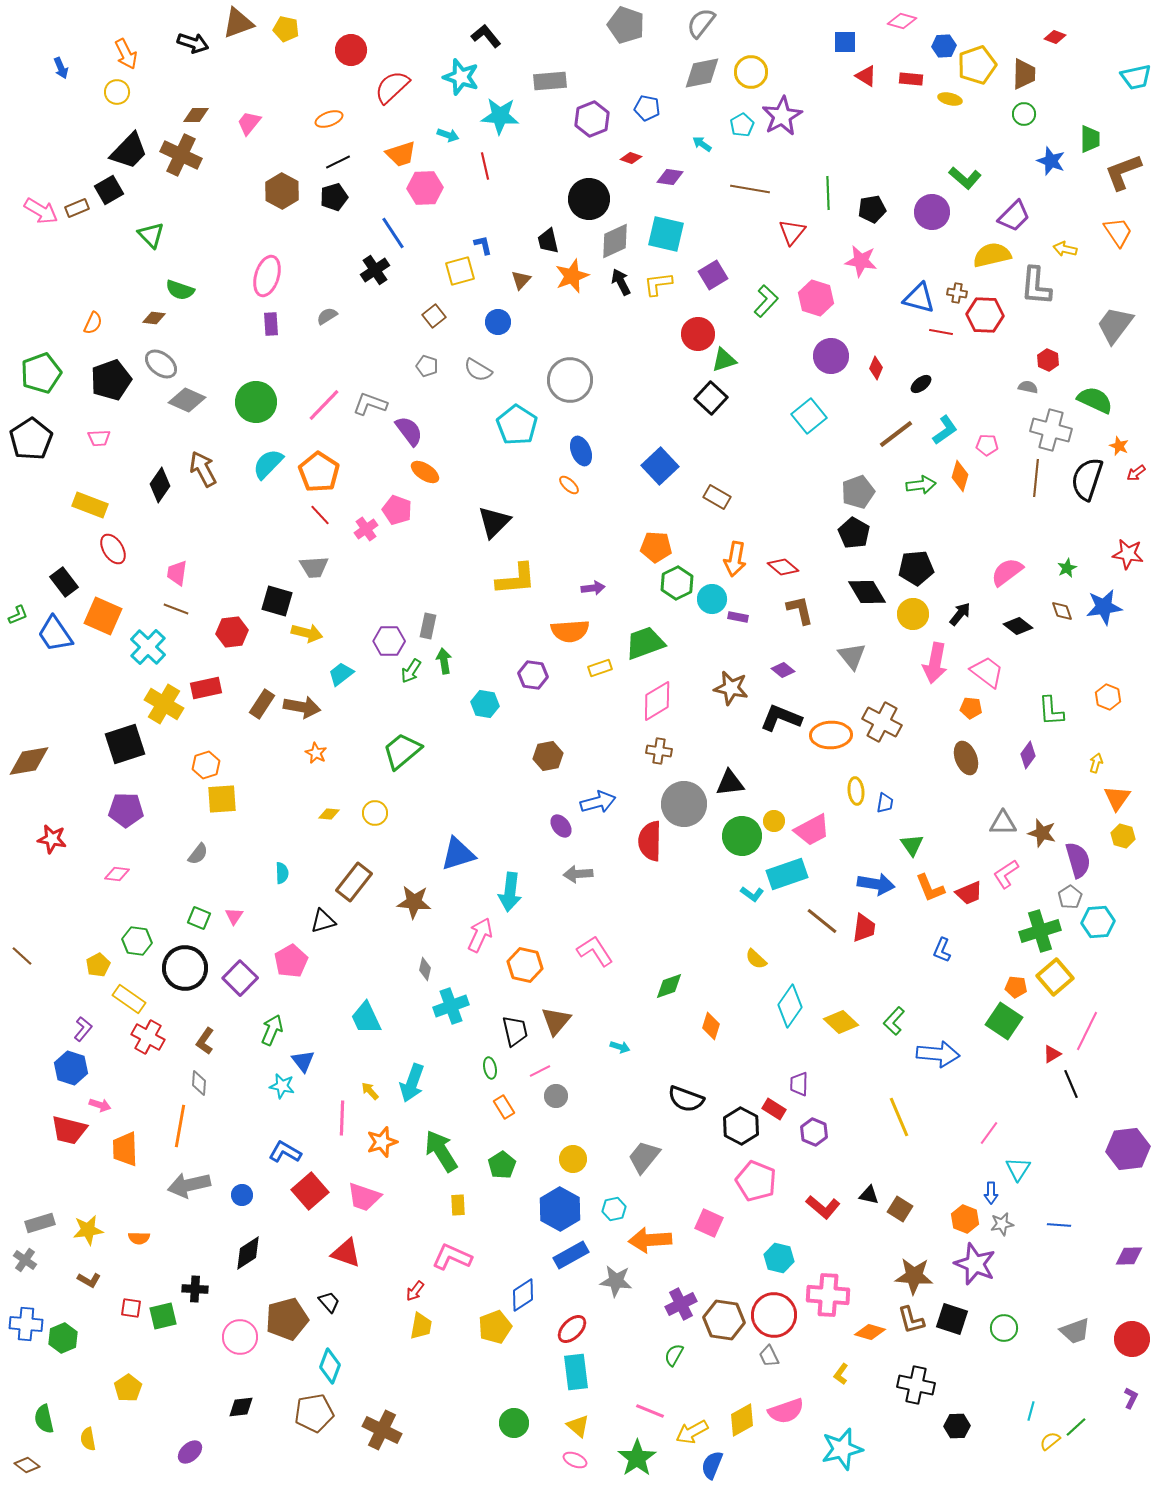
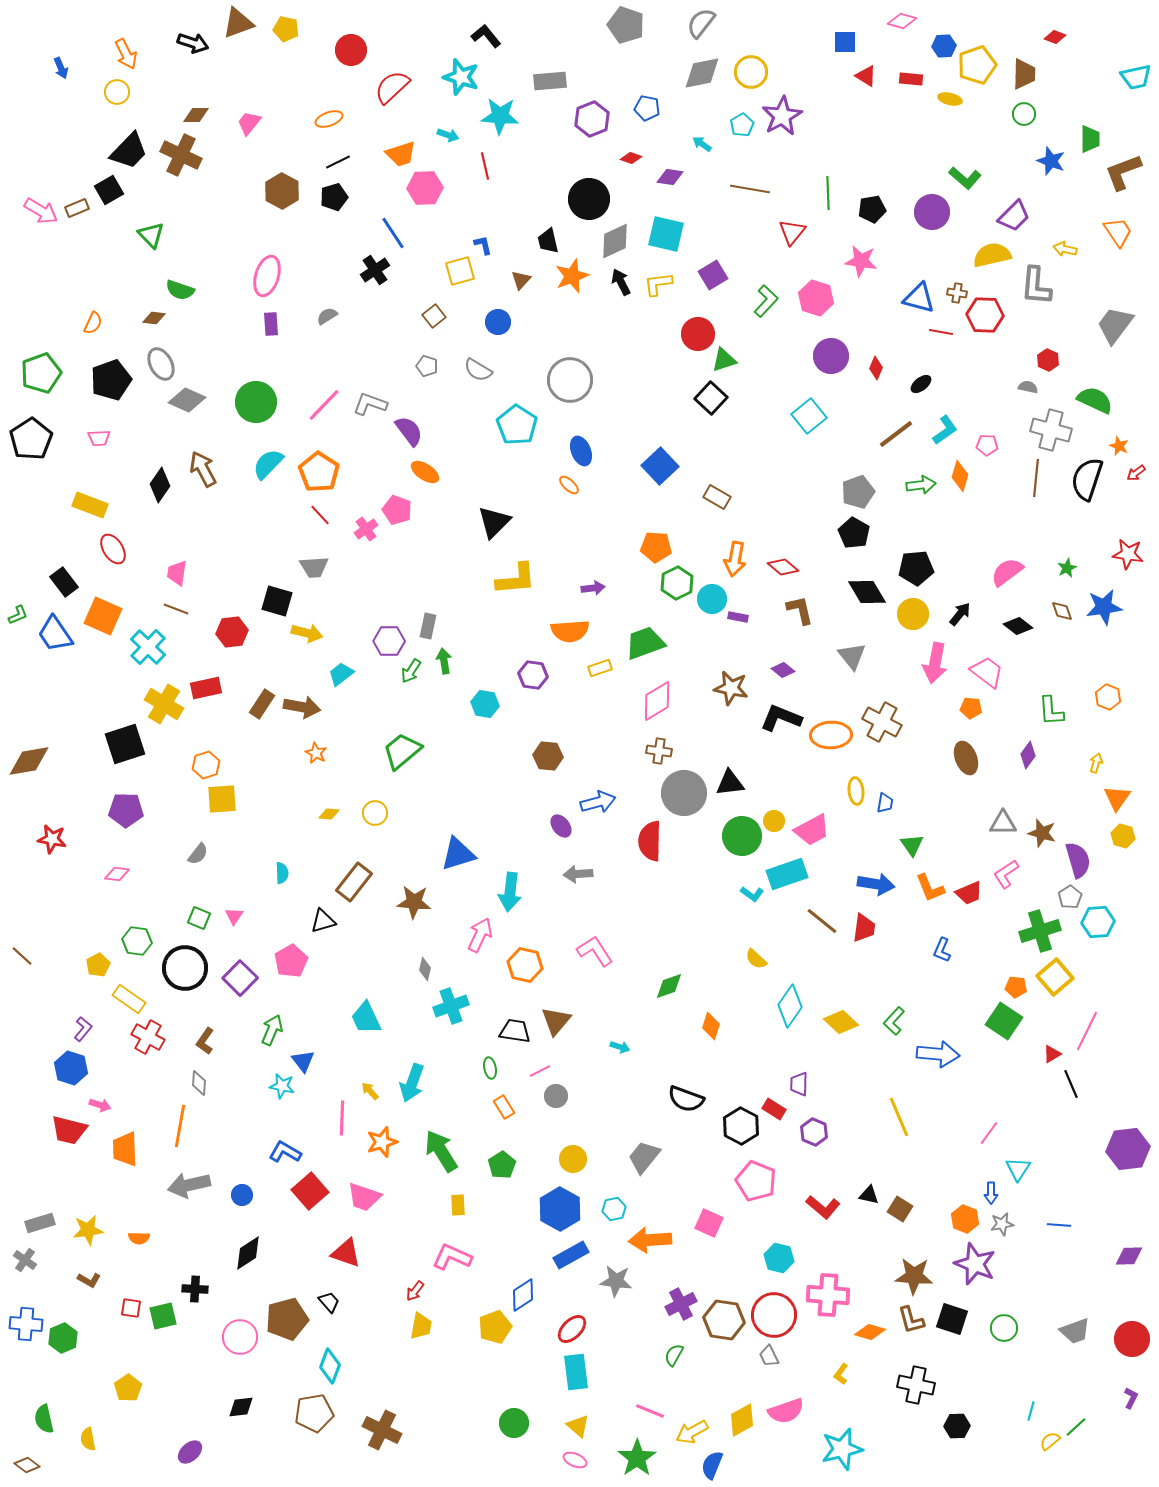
gray ellipse at (161, 364): rotated 24 degrees clockwise
brown hexagon at (548, 756): rotated 16 degrees clockwise
gray circle at (684, 804): moved 11 px up
black trapezoid at (515, 1031): rotated 68 degrees counterclockwise
